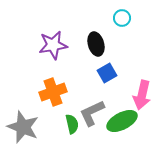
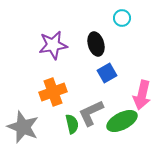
gray L-shape: moved 1 px left
